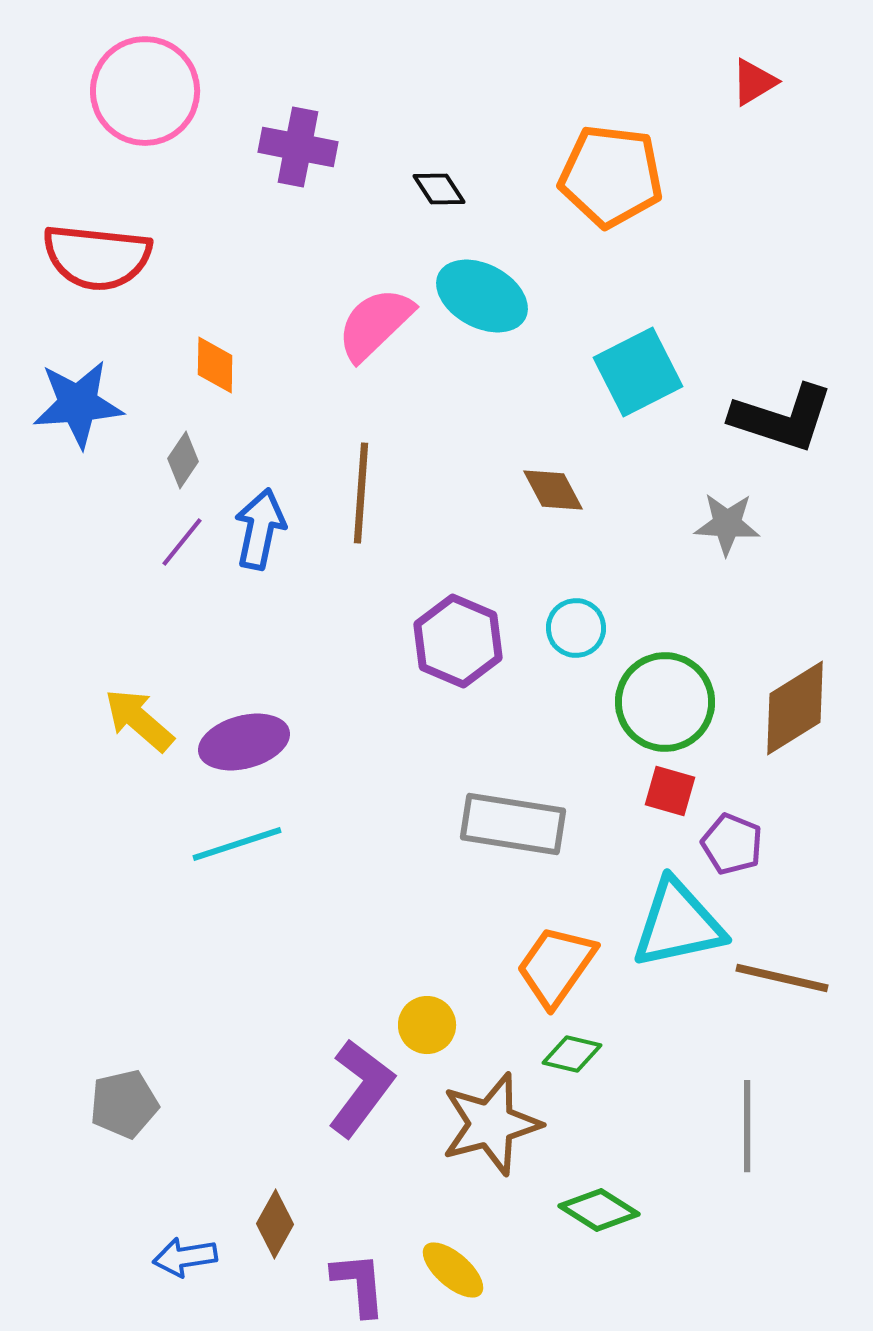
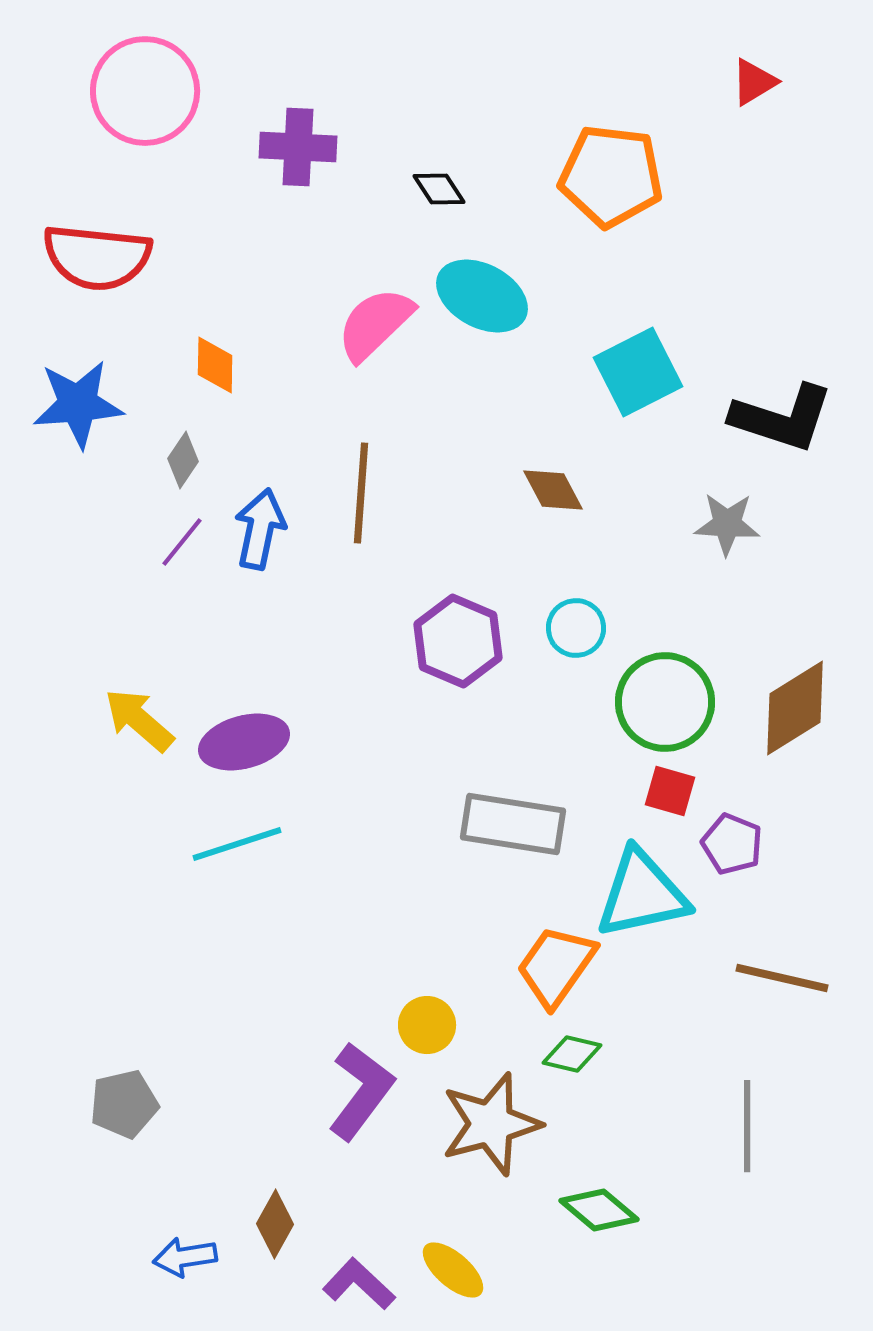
purple cross at (298, 147): rotated 8 degrees counterclockwise
cyan triangle at (678, 924): moved 36 px left, 30 px up
purple L-shape at (361, 1088): moved 3 px down
green diamond at (599, 1210): rotated 8 degrees clockwise
purple L-shape at (359, 1284): rotated 42 degrees counterclockwise
